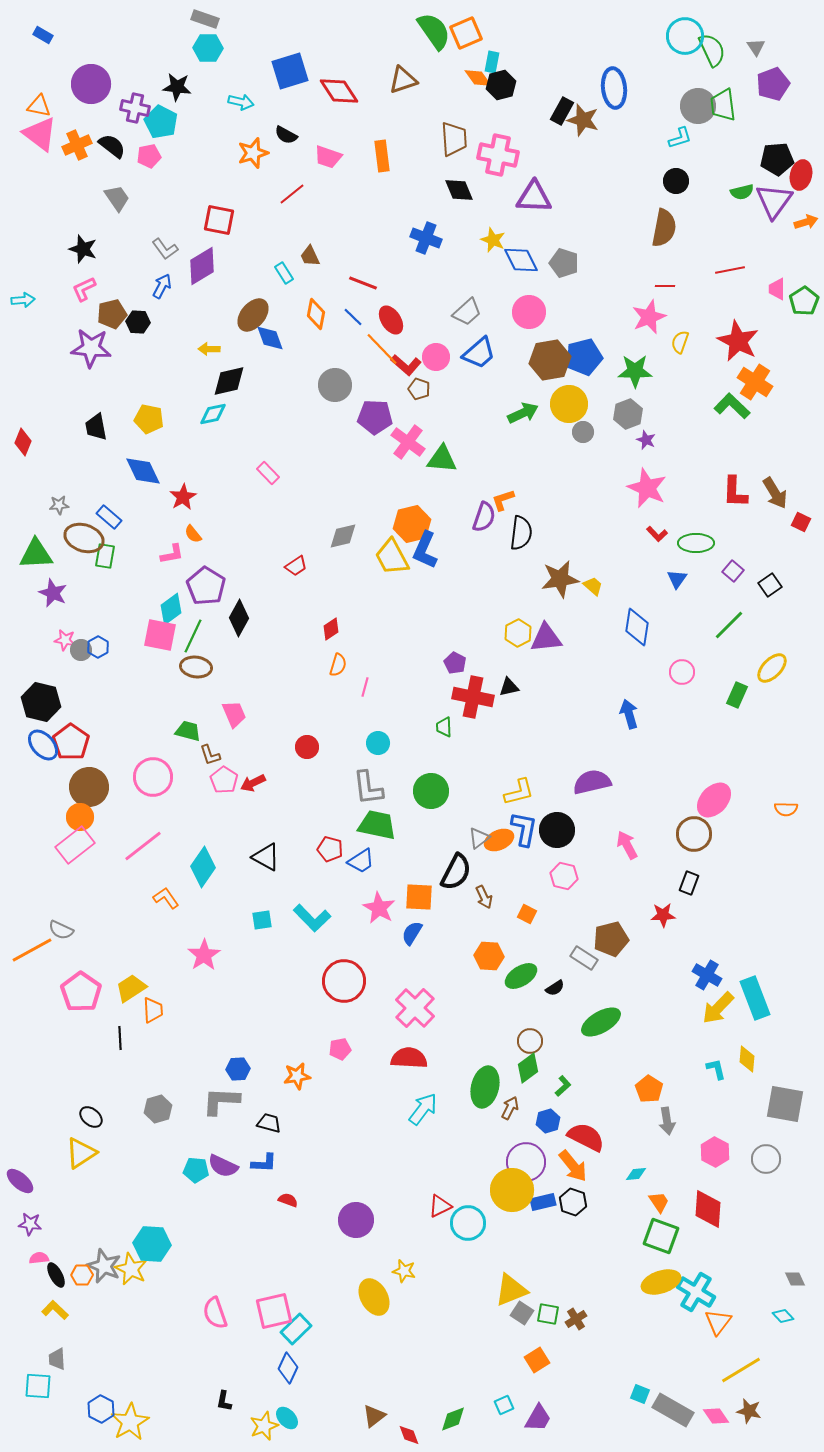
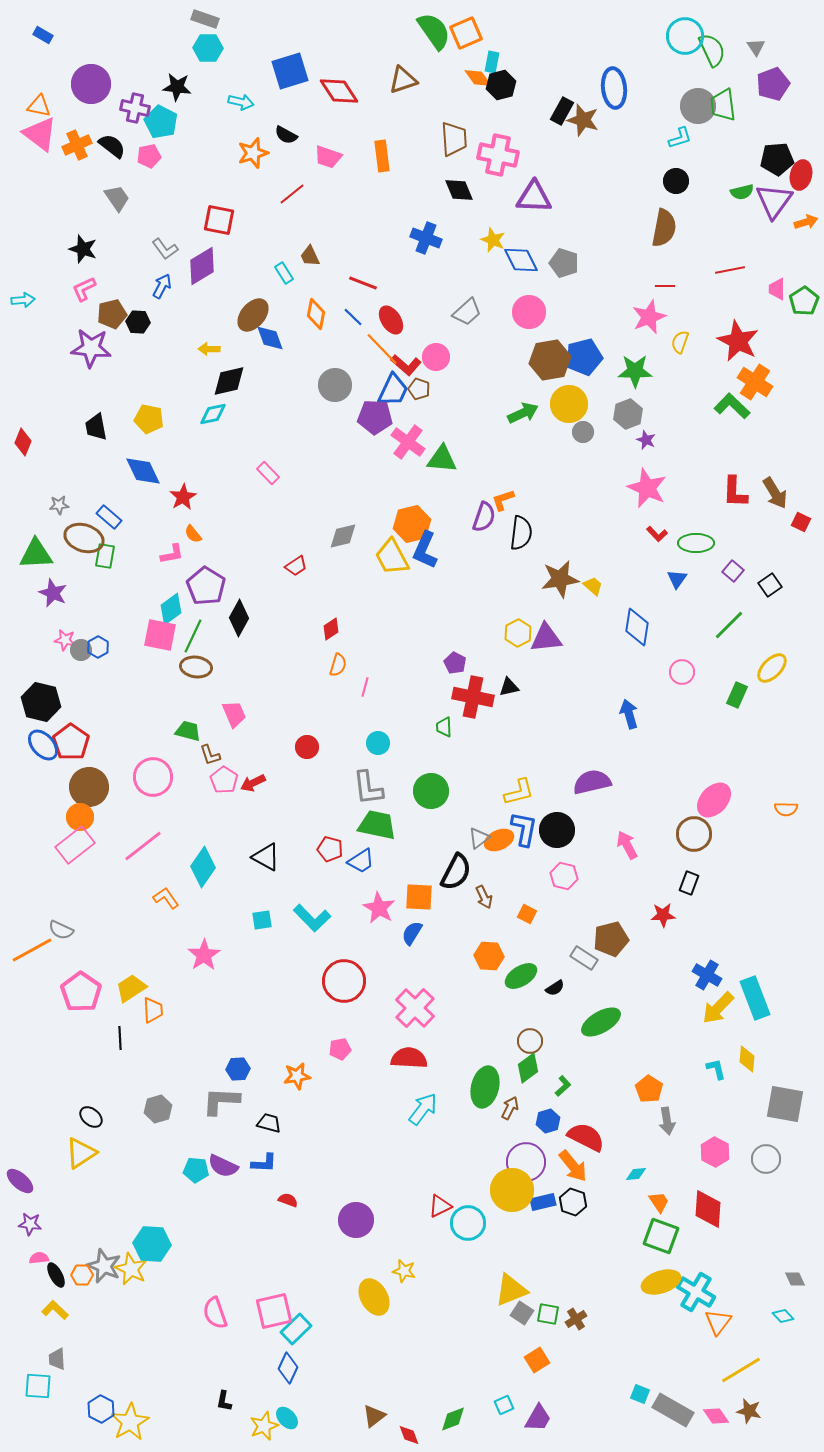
blue trapezoid at (479, 353): moved 86 px left, 37 px down; rotated 24 degrees counterclockwise
